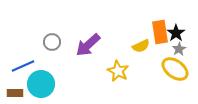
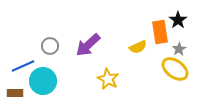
black star: moved 2 px right, 13 px up
gray circle: moved 2 px left, 4 px down
yellow semicircle: moved 3 px left, 1 px down
yellow star: moved 10 px left, 8 px down
cyan circle: moved 2 px right, 3 px up
